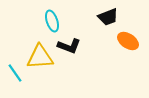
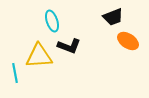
black trapezoid: moved 5 px right
yellow triangle: moved 1 px left, 1 px up
cyan line: rotated 24 degrees clockwise
